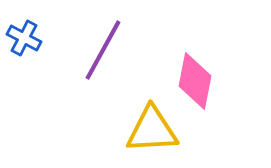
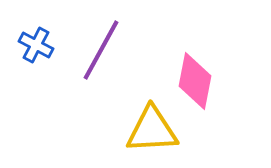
blue cross: moved 12 px right, 7 px down
purple line: moved 2 px left
